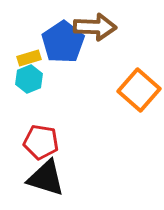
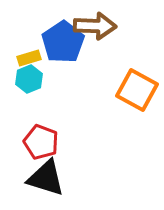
brown arrow: moved 1 px up
orange square: moved 2 px left; rotated 12 degrees counterclockwise
red pentagon: rotated 12 degrees clockwise
